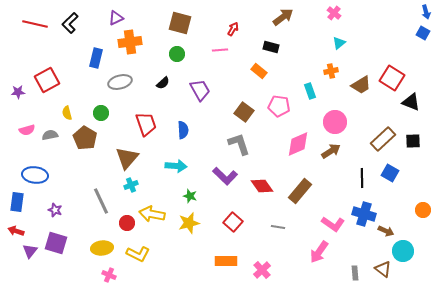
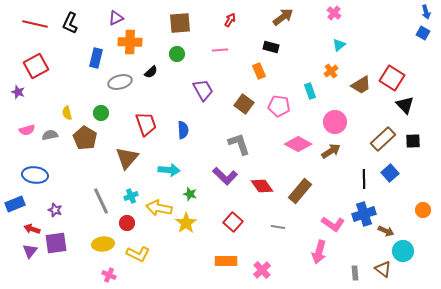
black L-shape at (70, 23): rotated 20 degrees counterclockwise
brown square at (180, 23): rotated 20 degrees counterclockwise
red arrow at (233, 29): moved 3 px left, 9 px up
orange cross at (130, 42): rotated 10 degrees clockwise
cyan triangle at (339, 43): moved 2 px down
orange rectangle at (259, 71): rotated 28 degrees clockwise
orange cross at (331, 71): rotated 24 degrees counterclockwise
red square at (47, 80): moved 11 px left, 14 px up
black semicircle at (163, 83): moved 12 px left, 11 px up
purple trapezoid at (200, 90): moved 3 px right
purple star at (18, 92): rotated 24 degrees clockwise
black triangle at (411, 102): moved 6 px left, 3 px down; rotated 24 degrees clockwise
brown square at (244, 112): moved 8 px up
pink diamond at (298, 144): rotated 52 degrees clockwise
cyan arrow at (176, 166): moved 7 px left, 4 px down
blue square at (390, 173): rotated 18 degrees clockwise
black line at (362, 178): moved 2 px right, 1 px down
cyan cross at (131, 185): moved 11 px down
green star at (190, 196): moved 2 px up
blue rectangle at (17, 202): moved 2 px left, 2 px down; rotated 60 degrees clockwise
yellow arrow at (152, 214): moved 7 px right, 6 px up
blue cross at (364, 214): rotated 35 degrees counterclockwise
yellow star at (189, 223): moved 3 px left; rotated 20 degrees counterclockwise
red arrow at (16, 231): moved 16 px right, 2 px up
purple square at (56, 243): rotated 25 degrees counterclockwise
yellow ellipse at (102, 248): moved 1 px right, 4 px up
pink arrow at (319, 252): rotated 20 degrees counterclockwise
